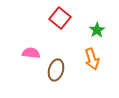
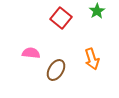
red square: moved 1 px right
green star: moved 19 px up
brown ellipse: rotated 15 degrees clockwise
